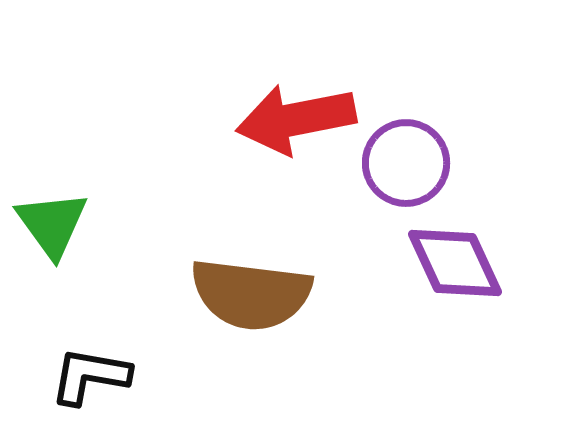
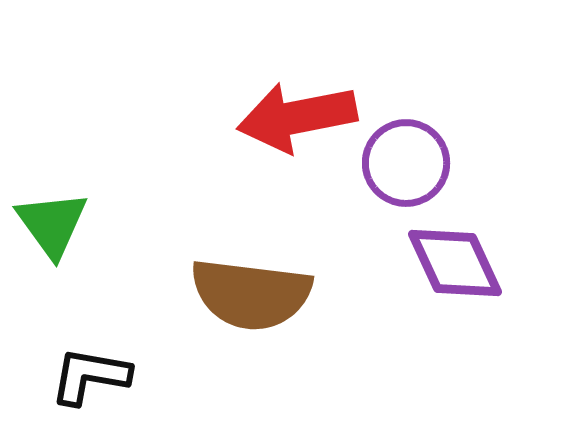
red arrow: moved 1 px right, 2 px up
